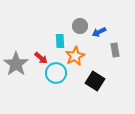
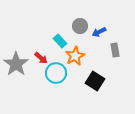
cyan rectangle: rotated 40 degrees counterclockwise
